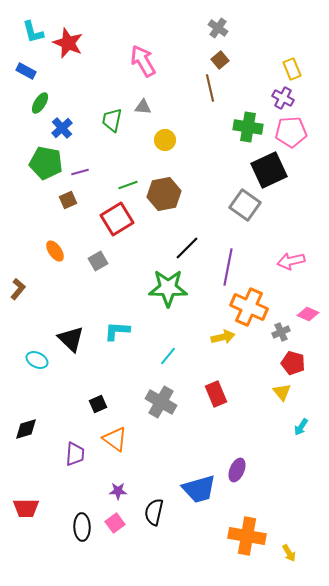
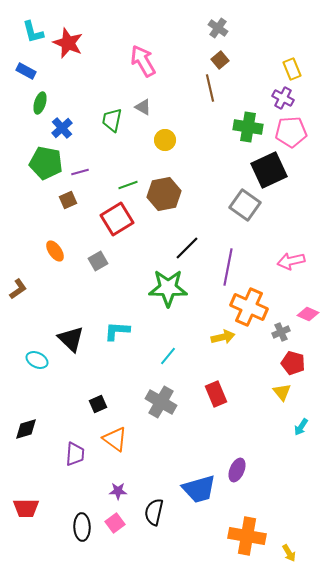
green ellipse at (40, 103): rotated 15 degrees counterclockwise
gray triangle at (143, 107): rotated 24 degrees clockwise
brown L-shape at (18, 289): rotated 15 degrees clockwise
